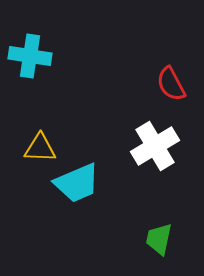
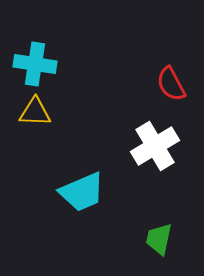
cyan cross: moved 5 px right, 8 px down
yellow triangle: moved 5 px left, 36 px up
cyan trapezoid: moved 5 px right, 9 px down
